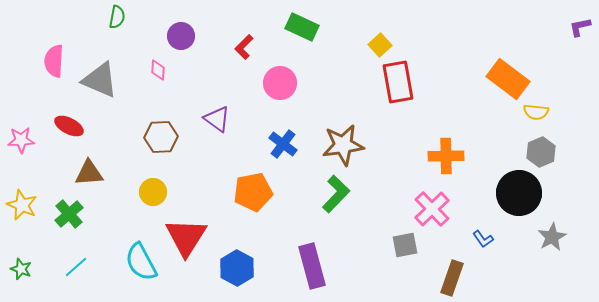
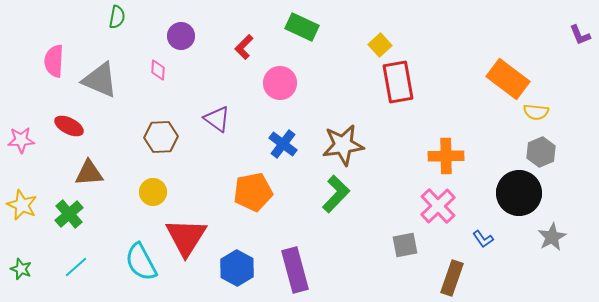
purple L-shape: moved 8 px down; rotated 100 degrees counterclockwise
pink cross: moved 6 px right, 3 px up
purple rectangle: moved 17 px left, 4 px down
